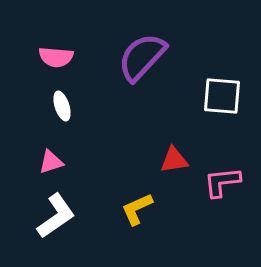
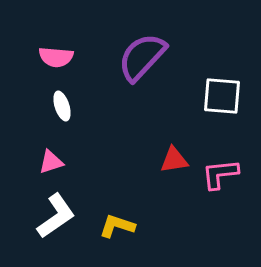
pink L-shape: moved 2 px left, 8 px up
yellow L-shape: moved 20 px left, 17 px down; rotated 42 degrees clockwise
